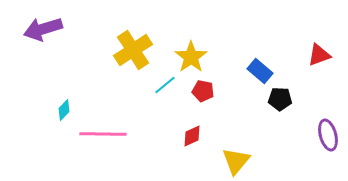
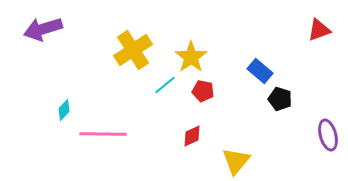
red triangle: moved 25 px up
black pentagon: rotated 15 degrees clockwise
